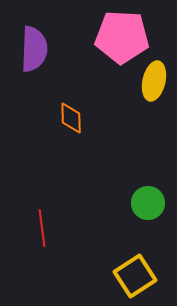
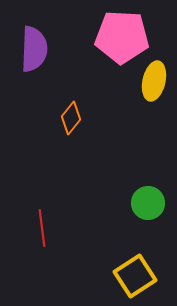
orange diamond: rotated 40 degrees clockwise
